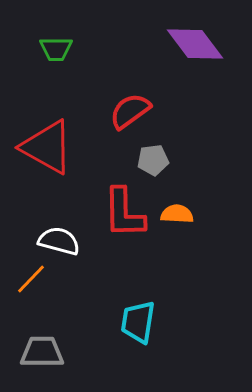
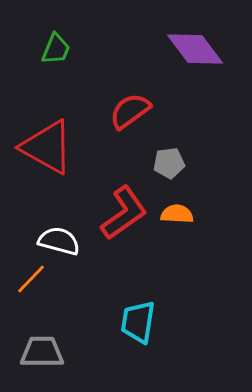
purple diamond: moved 5 px down
green trapezoid: rotated 68 degrees counterclockwise
gray pentagon: moved 16 px right, 3 px down
red L-shape: rotated 124 degrees counterclockwise
